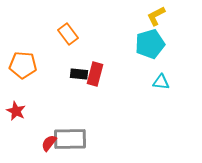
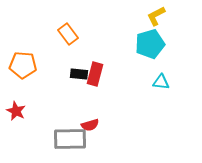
red semicircle: moved 41 px right, 18 px up; rotated 144 degrees counterclockwise
